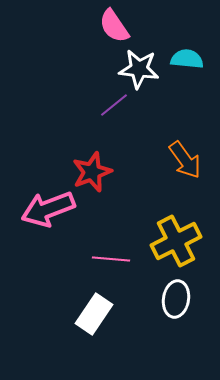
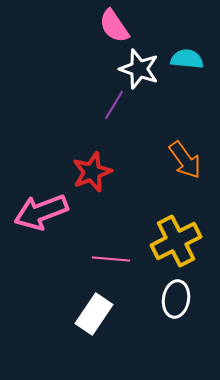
white star: rotated 12 degrees clockwise
purple line: rotated 20 degrees counterclockwise
pink arrow: moved 7 px left, 3 px down
